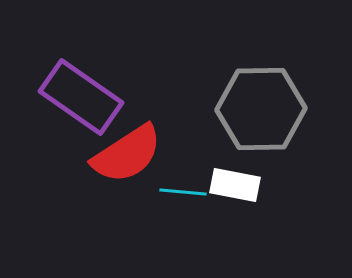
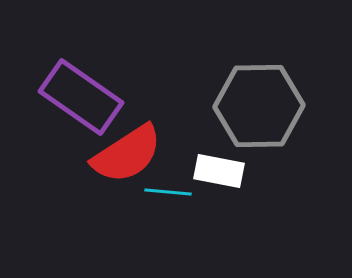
gray hexagon: moved 2 px left, 3 px up
white rectangle: moved 16 px left, 14 px up
cyan line: moved 15 px left
